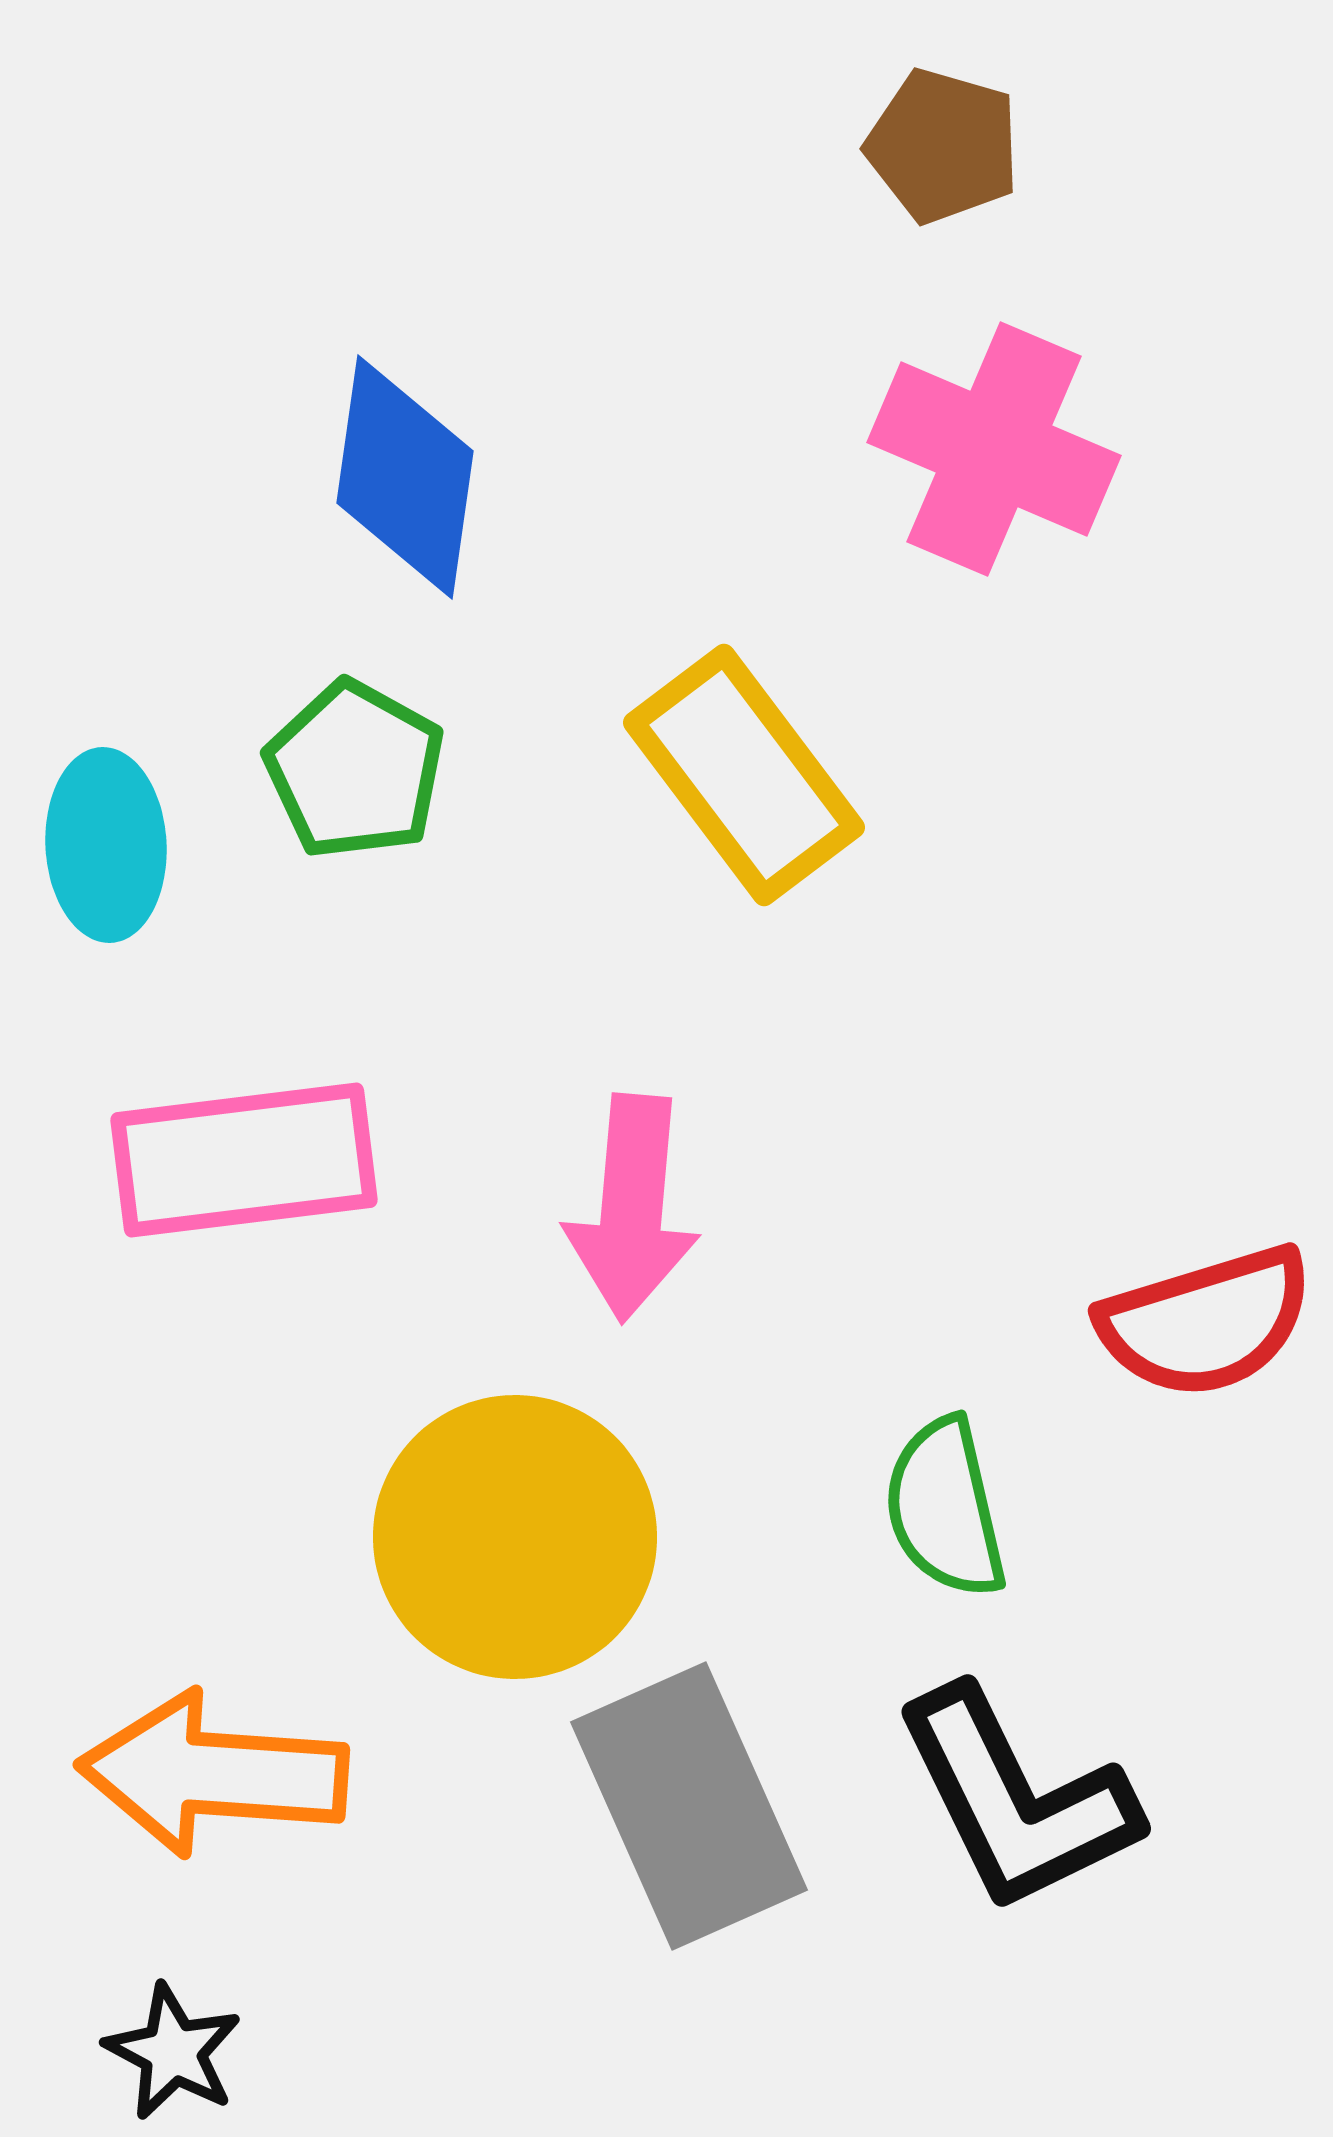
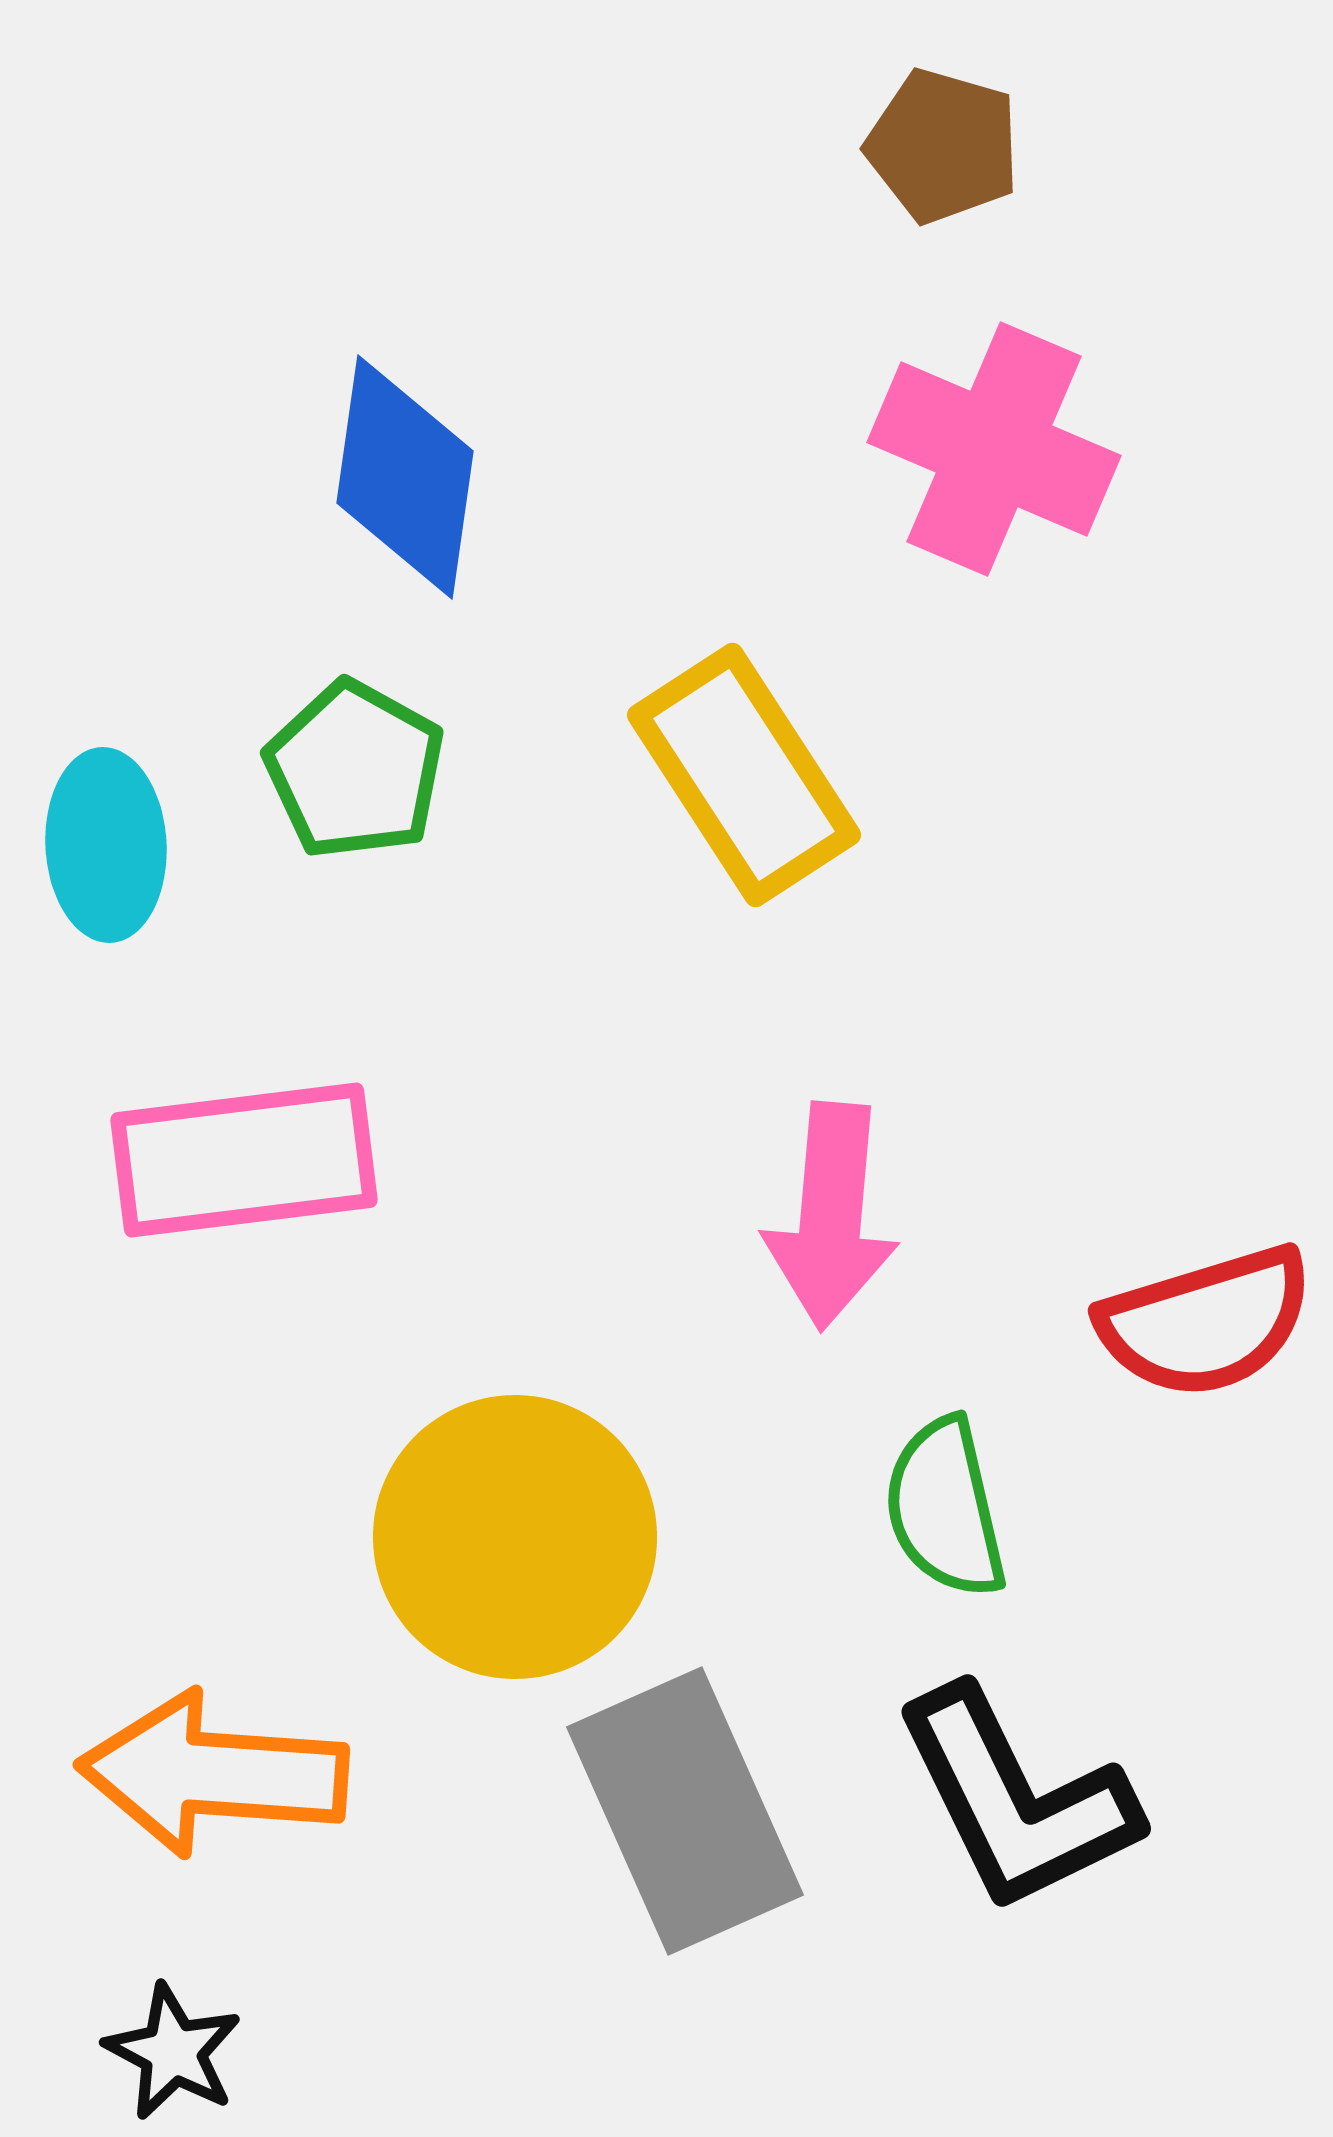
yellow rectangle: rotated 4 degrees clockwise
pink arrow: moved 199 px right, 8 px down
gray rectangle: moved 4 px left, 5 px down
